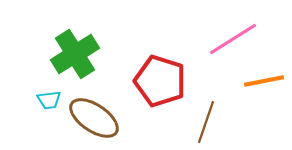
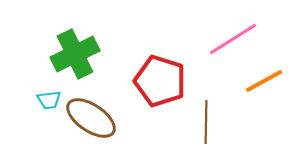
green cross: rotated 6 degrees clockwise
orange line: rotated 18 degrees counterclockwise
brown ellipse: moved 3 px left
brown line: rotated 18 degrees counterclockwise
